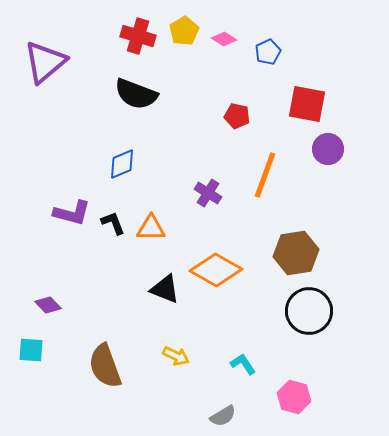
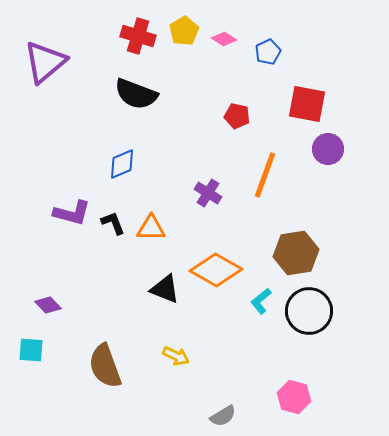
cyan L-shape: moved 18 px right, 63 px up; rotated 96 degrees counterclockwise
